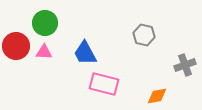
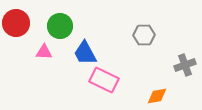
green circle: moved 15 px right, 3 px down
gray hexagon: rotated 15 degrees counterclockwise
red circle: moved 23 px up
pink rectangle: moved 4 px up; rotated 12 degrees clockwise
